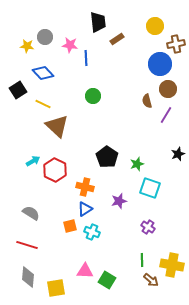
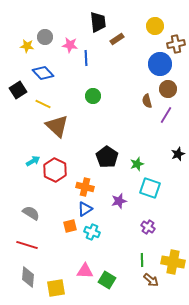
yellow cross: moved 1 px right, 3 px up
